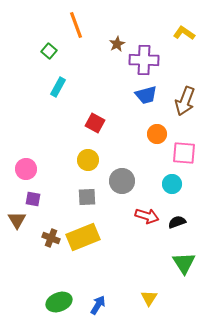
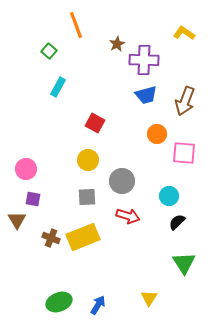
cyan circle: moved 3 px left, 12 px down
red arrow: moved 19 px left
black semicircle: rotated 24 degrees counterclockwise
